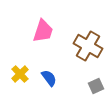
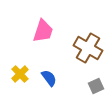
brown cross: moved 2 px down
